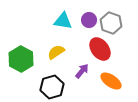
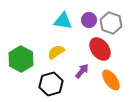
orange ellipse: moved 1 px up; rotated 20 degrees clockwise
black hexagon: moved 1 px left, 3 px up
